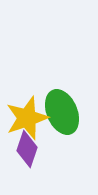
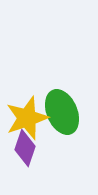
purple diamond: moved 2 px left, 1 px up
